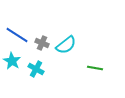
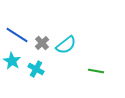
gray cross: rotated 24 degrees clockwise
green line: moved 1 px right, 3 px down
